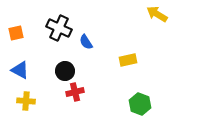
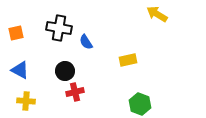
black cross: rotated 15 degrees counterclockwise
